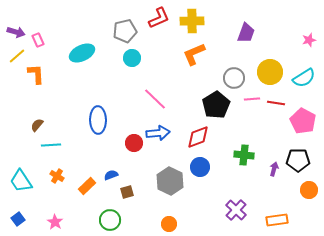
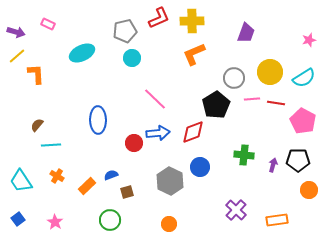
pink rectangle at (38, 40): moved 10 px right, 16 px up; rotated 40 degrees counterclockwise
red diamond at (198, 137): moved 5 px left, 5 px up
purple arrow at (274, 169): moved 1 px left, 4 px up
